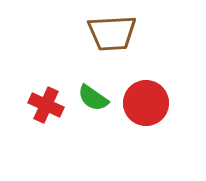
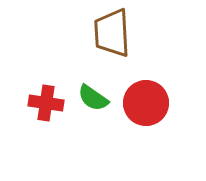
brown trapezoid: rotated 90 degrees clockwise
red cross: moved 2 px up; rotated 16 degrees counterclockwise
